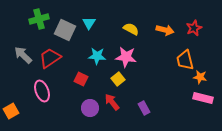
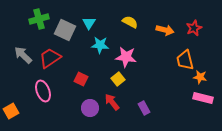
yellow semicircle: moved 1 px left, 7 px up
cyan star: moved 3 px right, 11 px up
pink ellipse: moved 1 px right
